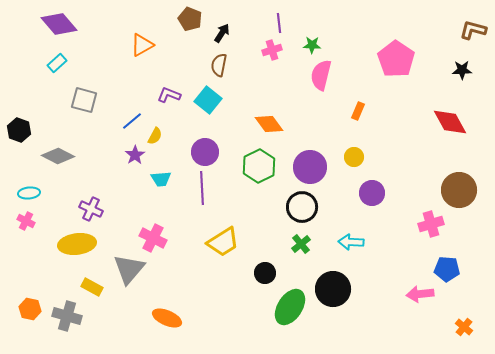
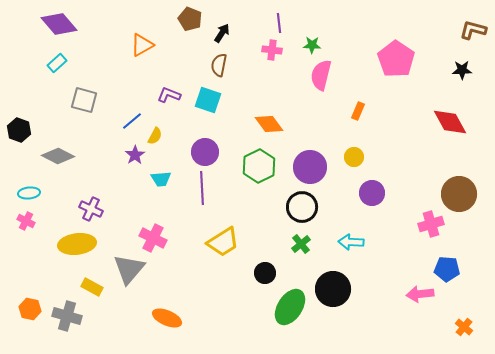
pink cross at (272, 50): rotated 24 degrees clockwise
cyan square at (208, 100): rotated 20 degrees counterclockwise
brown circle at (459, 190): moved 4 px down
